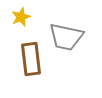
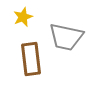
yellow star: moved 2 px right
